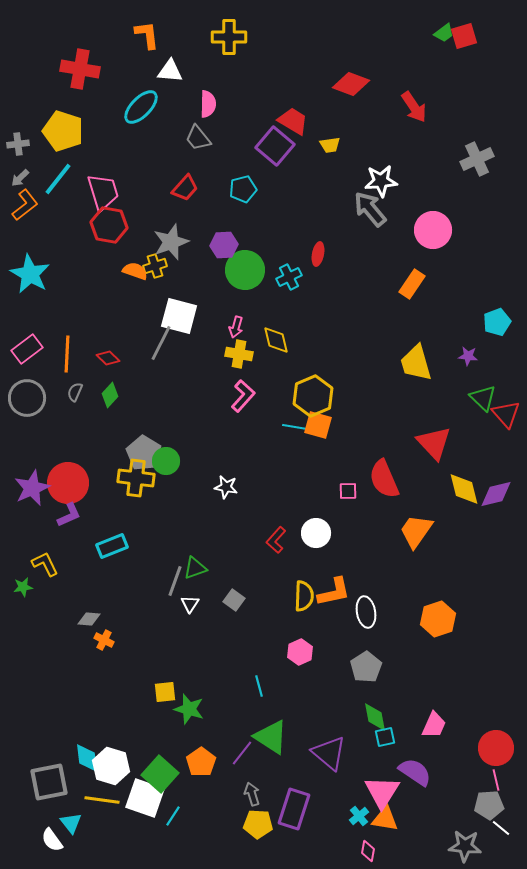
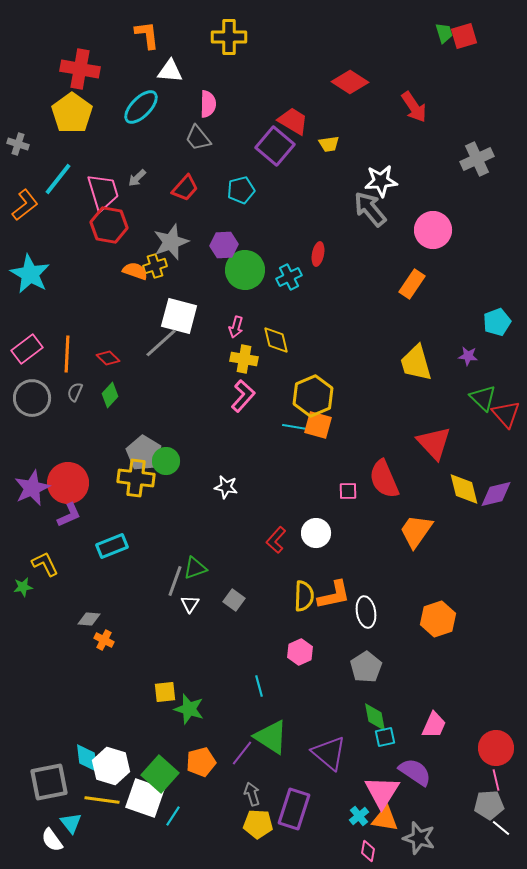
green trapezoid at (444, 33): rotated 70 degrees counterclockwise
red diamond at (351, 84): moved 1 px left, 2 px up; rotated 12 degrees clockwise
yellow pentagon at (63, 131): moved 9 px right, 18 px up; rotated 18 degrees clockwise
gray cross at (18, 144): rotated 25 degrees clockwise
yellow trapezoid at (330, 145): moved 1 px left, 1 px up
gray arrow at (20, 178): moved 117 px right
cyan pentagon at (243, 189): moved 2 px left, 1 px down
gray line at (161, 343): rotated 21 degrees clockwise
yellow cross at (239, 354): moved 5 px right, 5 px down
gray circle at (27, 398): moved 5 px right
orange L-shape at (334, 592): moved 3 px down
orange pentagon at (201, 762): rotated 20 degrees clockwise
gray star at (465, 846): moved 46 px left, 8 px up; rotated 12 degrees clockwise
